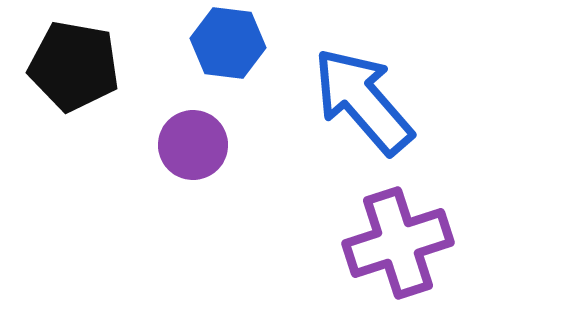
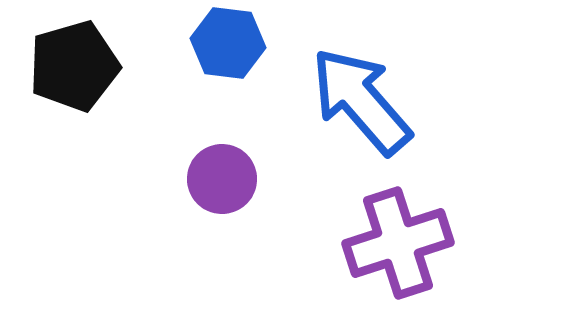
black pentagon: rotated 26 degrees counterclockwise
blue arrow: moved 2 px left
purple circle: moved 29 px right, 34 px down
